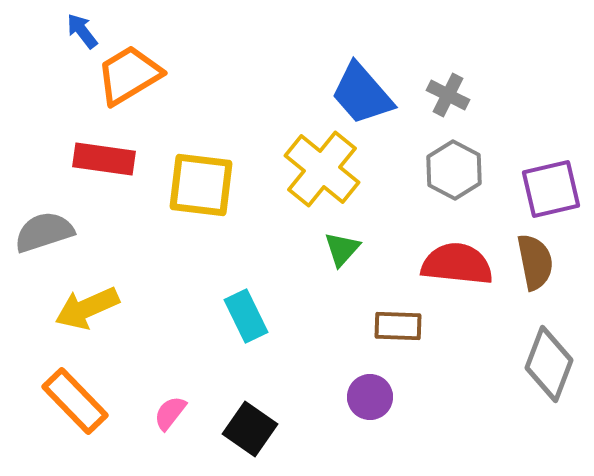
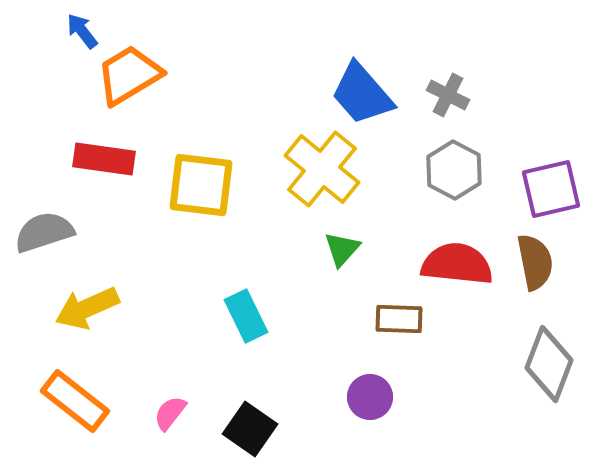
brown rectangle: moved 1 px right, 7 px up
orange rectangle: rotated 8 degrees counterclockwise
